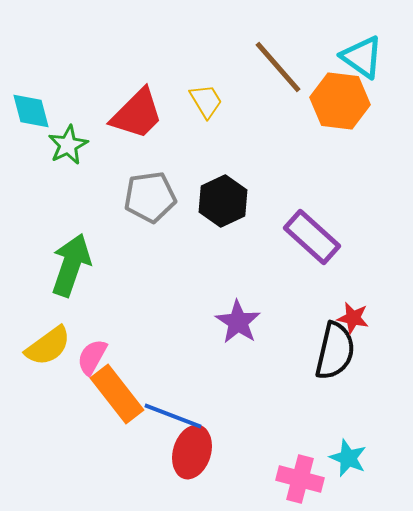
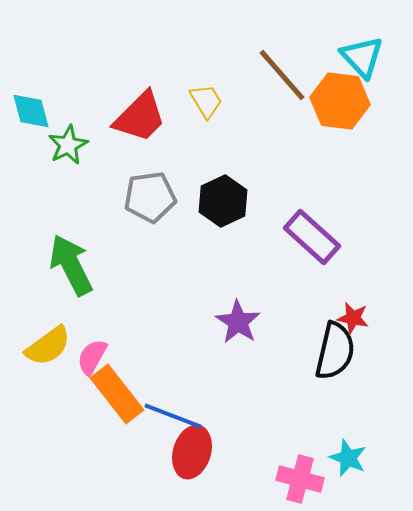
cyan triangle: rotated 12 degrees clockwise
brown line: moved 4 px right, 8 px down
red trapezoid: moved 3 px right, 3 px down
green arrow: rotated 46 degrees counterclockwise
